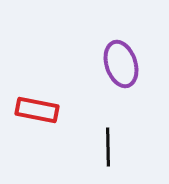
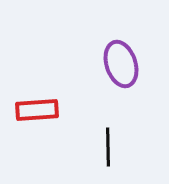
red rectangle: rotated 15 degrees counterclockwise
